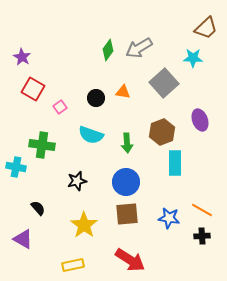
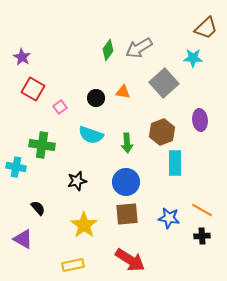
purple ellipse: rotated 15 degrees clockwise
